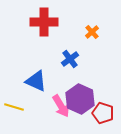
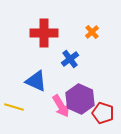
red cross: moved 11 px down
